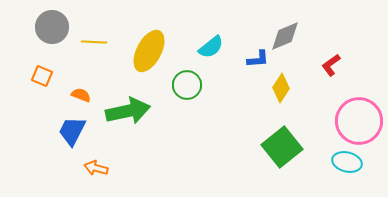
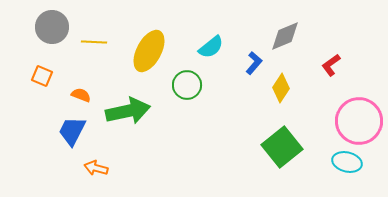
blue L-shape: moved 4 px left, 4 px down; rotated 45 degrees counterclockwise
